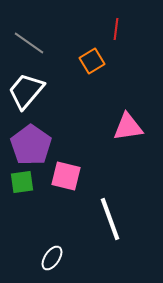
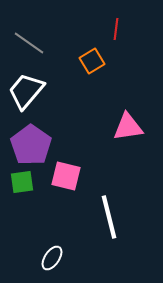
white line: moved 1 px left, 2 px up; rotated 6 degrees clockwise
